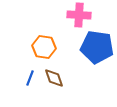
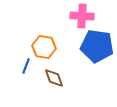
pink cross: moved 3 px right, 1 px down
blue pentagon: moved 1 px up
blue line: moved 4 px left, 12 px up
